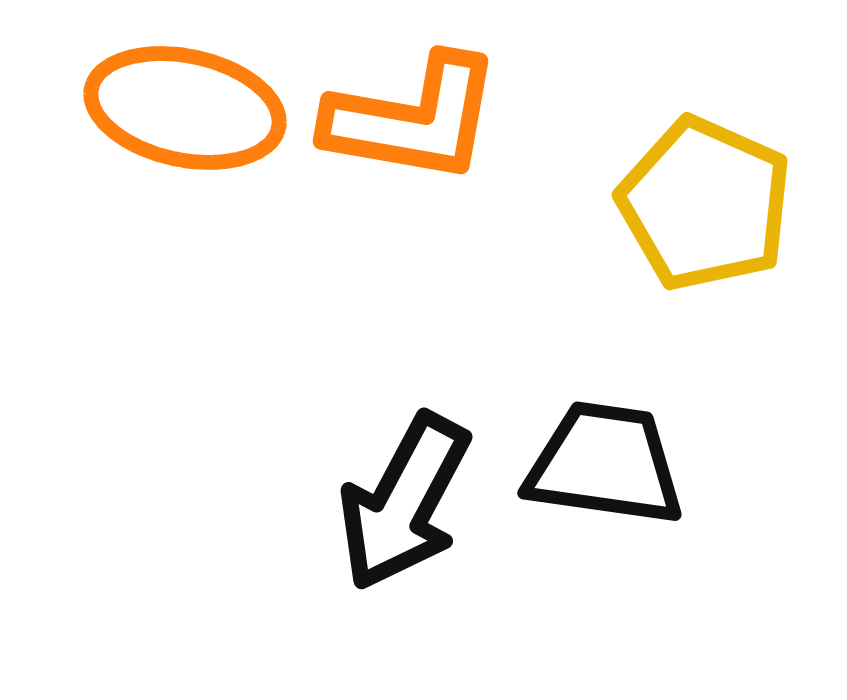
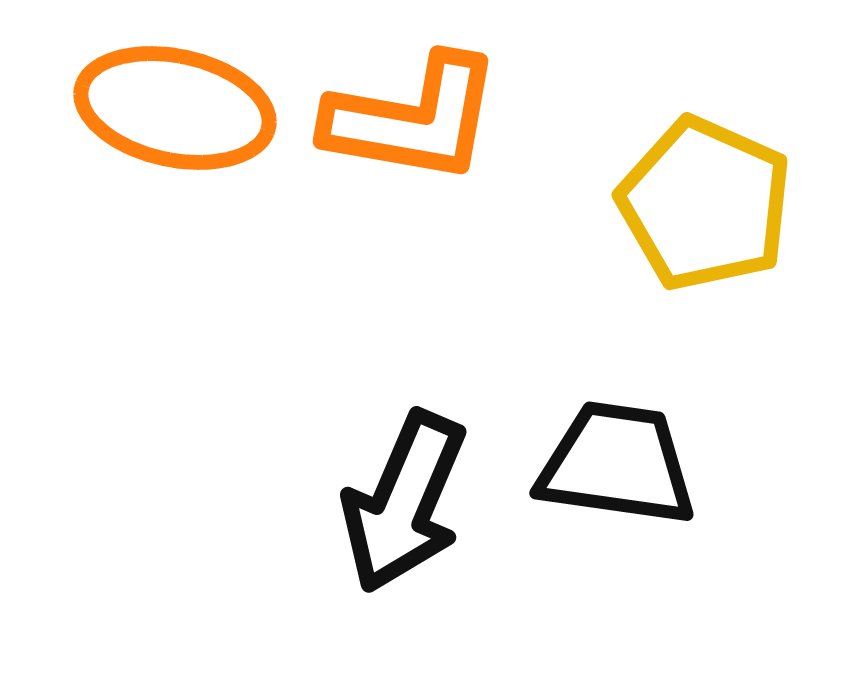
orange ellipse: moved 10 px left
black trapezoid: moved 12 px right
black arrow: rotated 5 degrees counterclockwise
